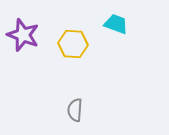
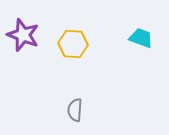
cyan trapezoid: moved 25 px right, 14 px down
